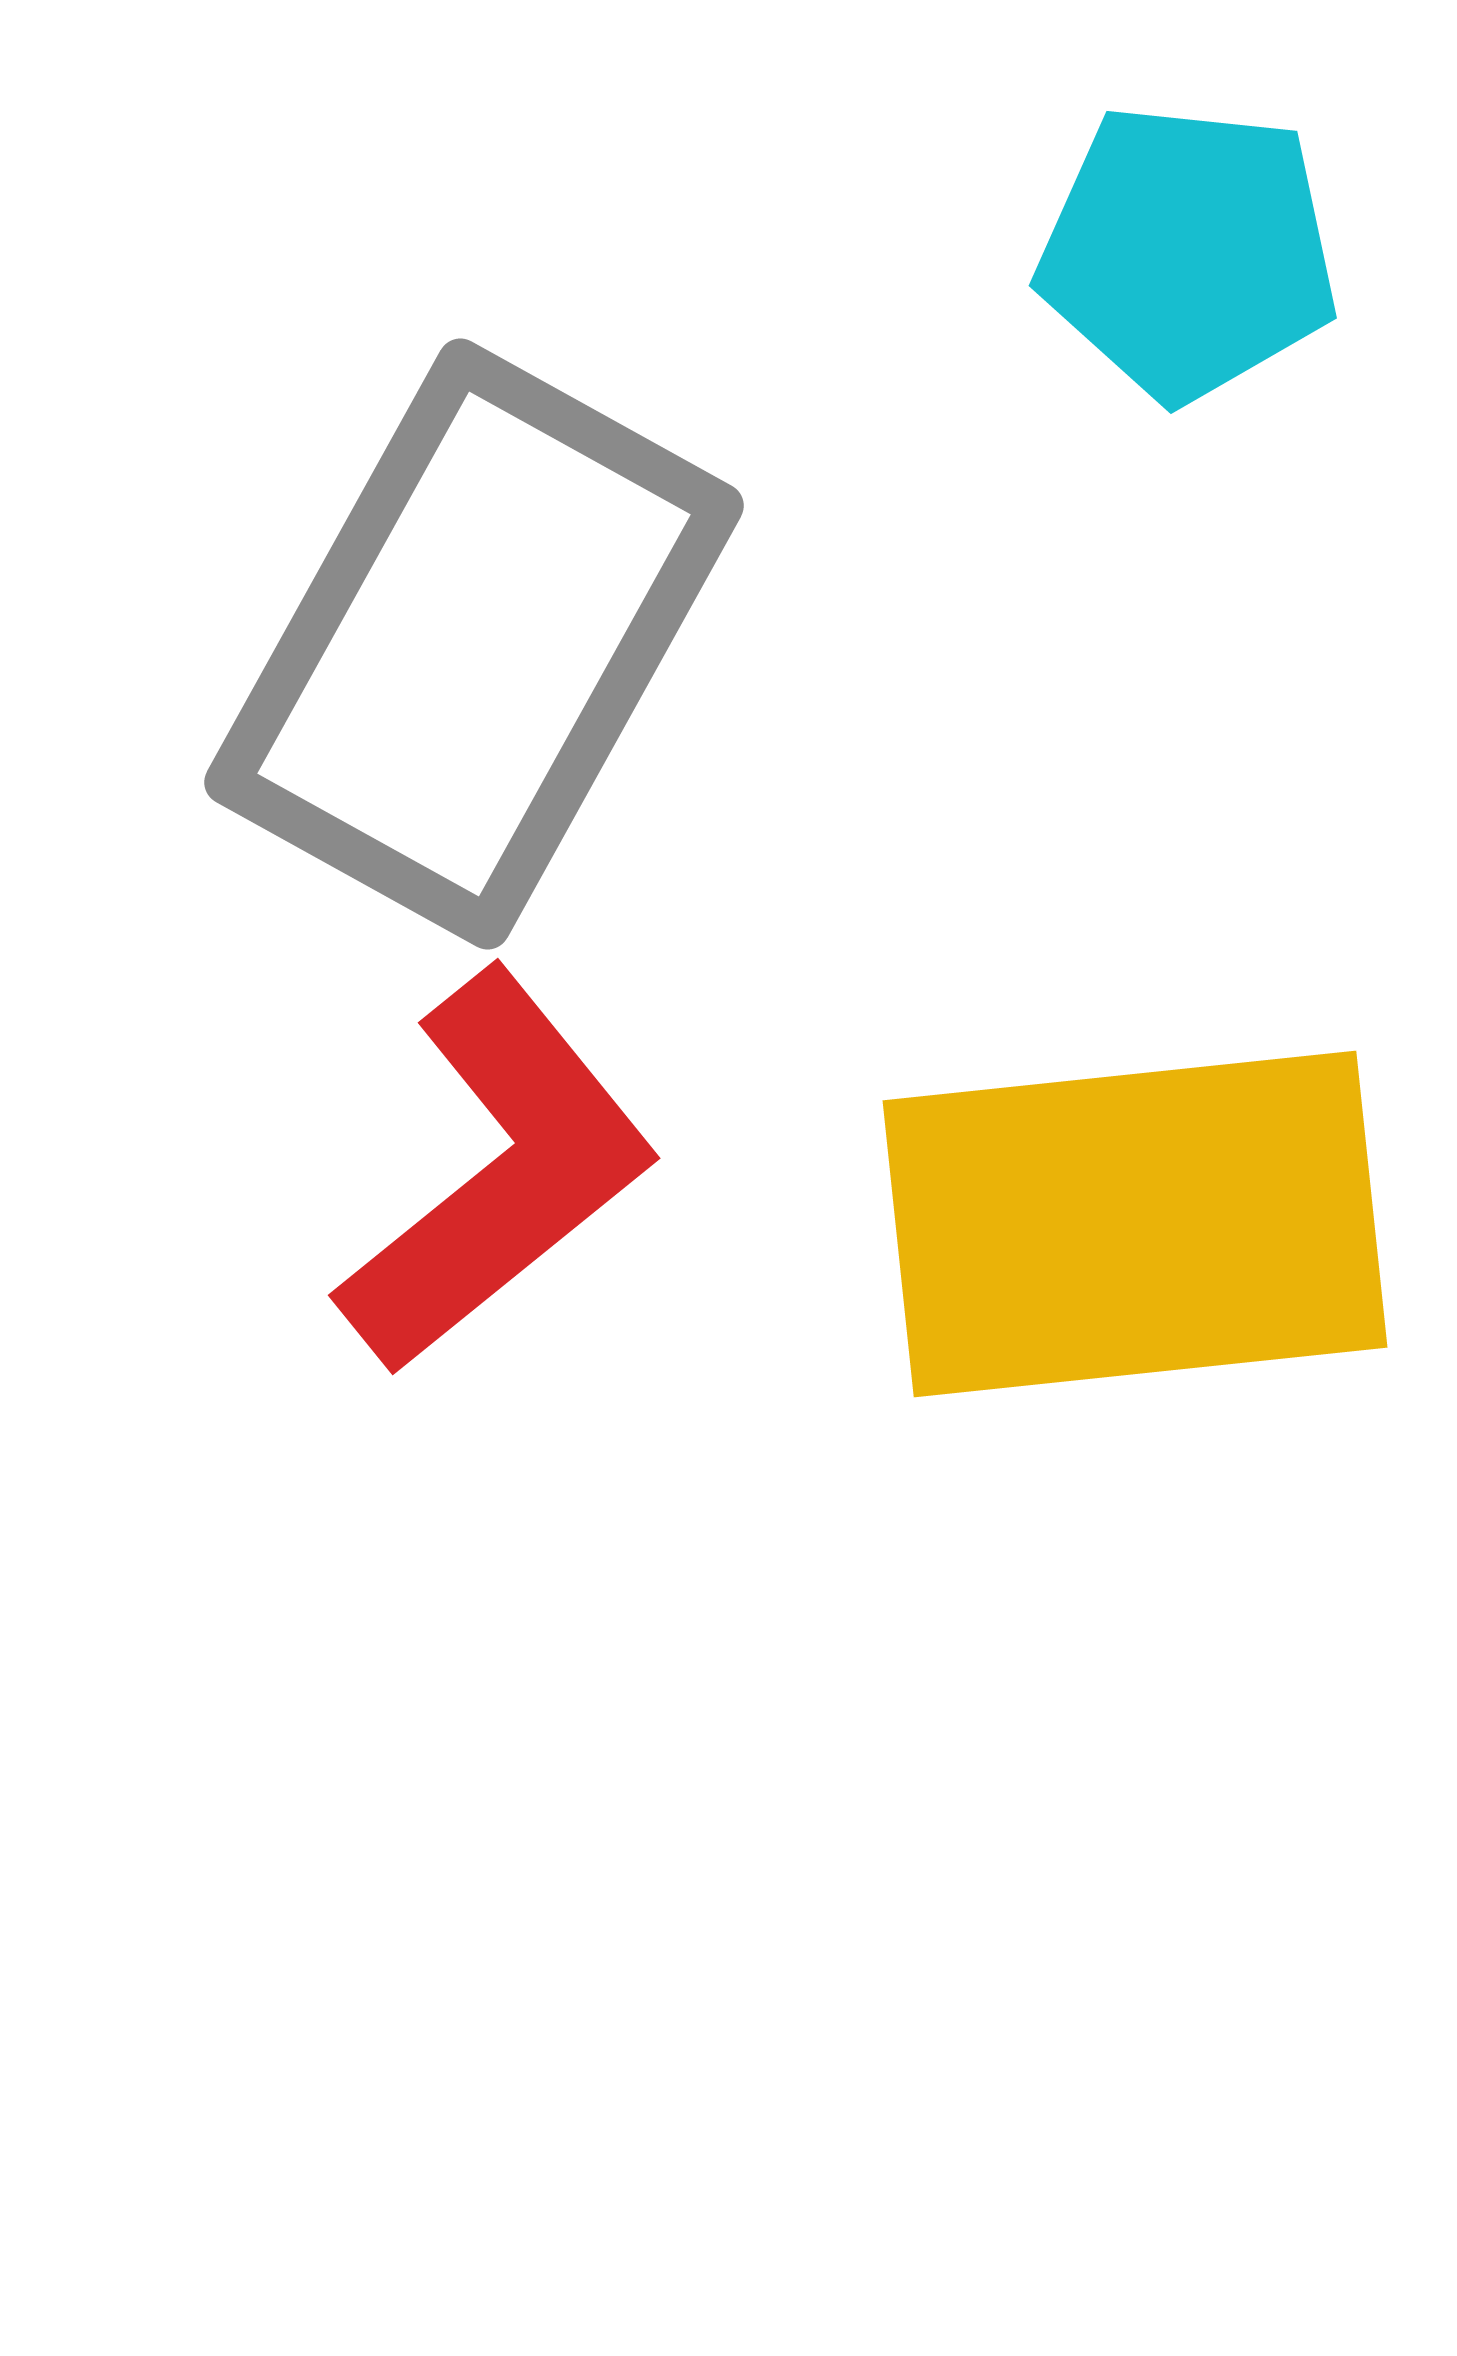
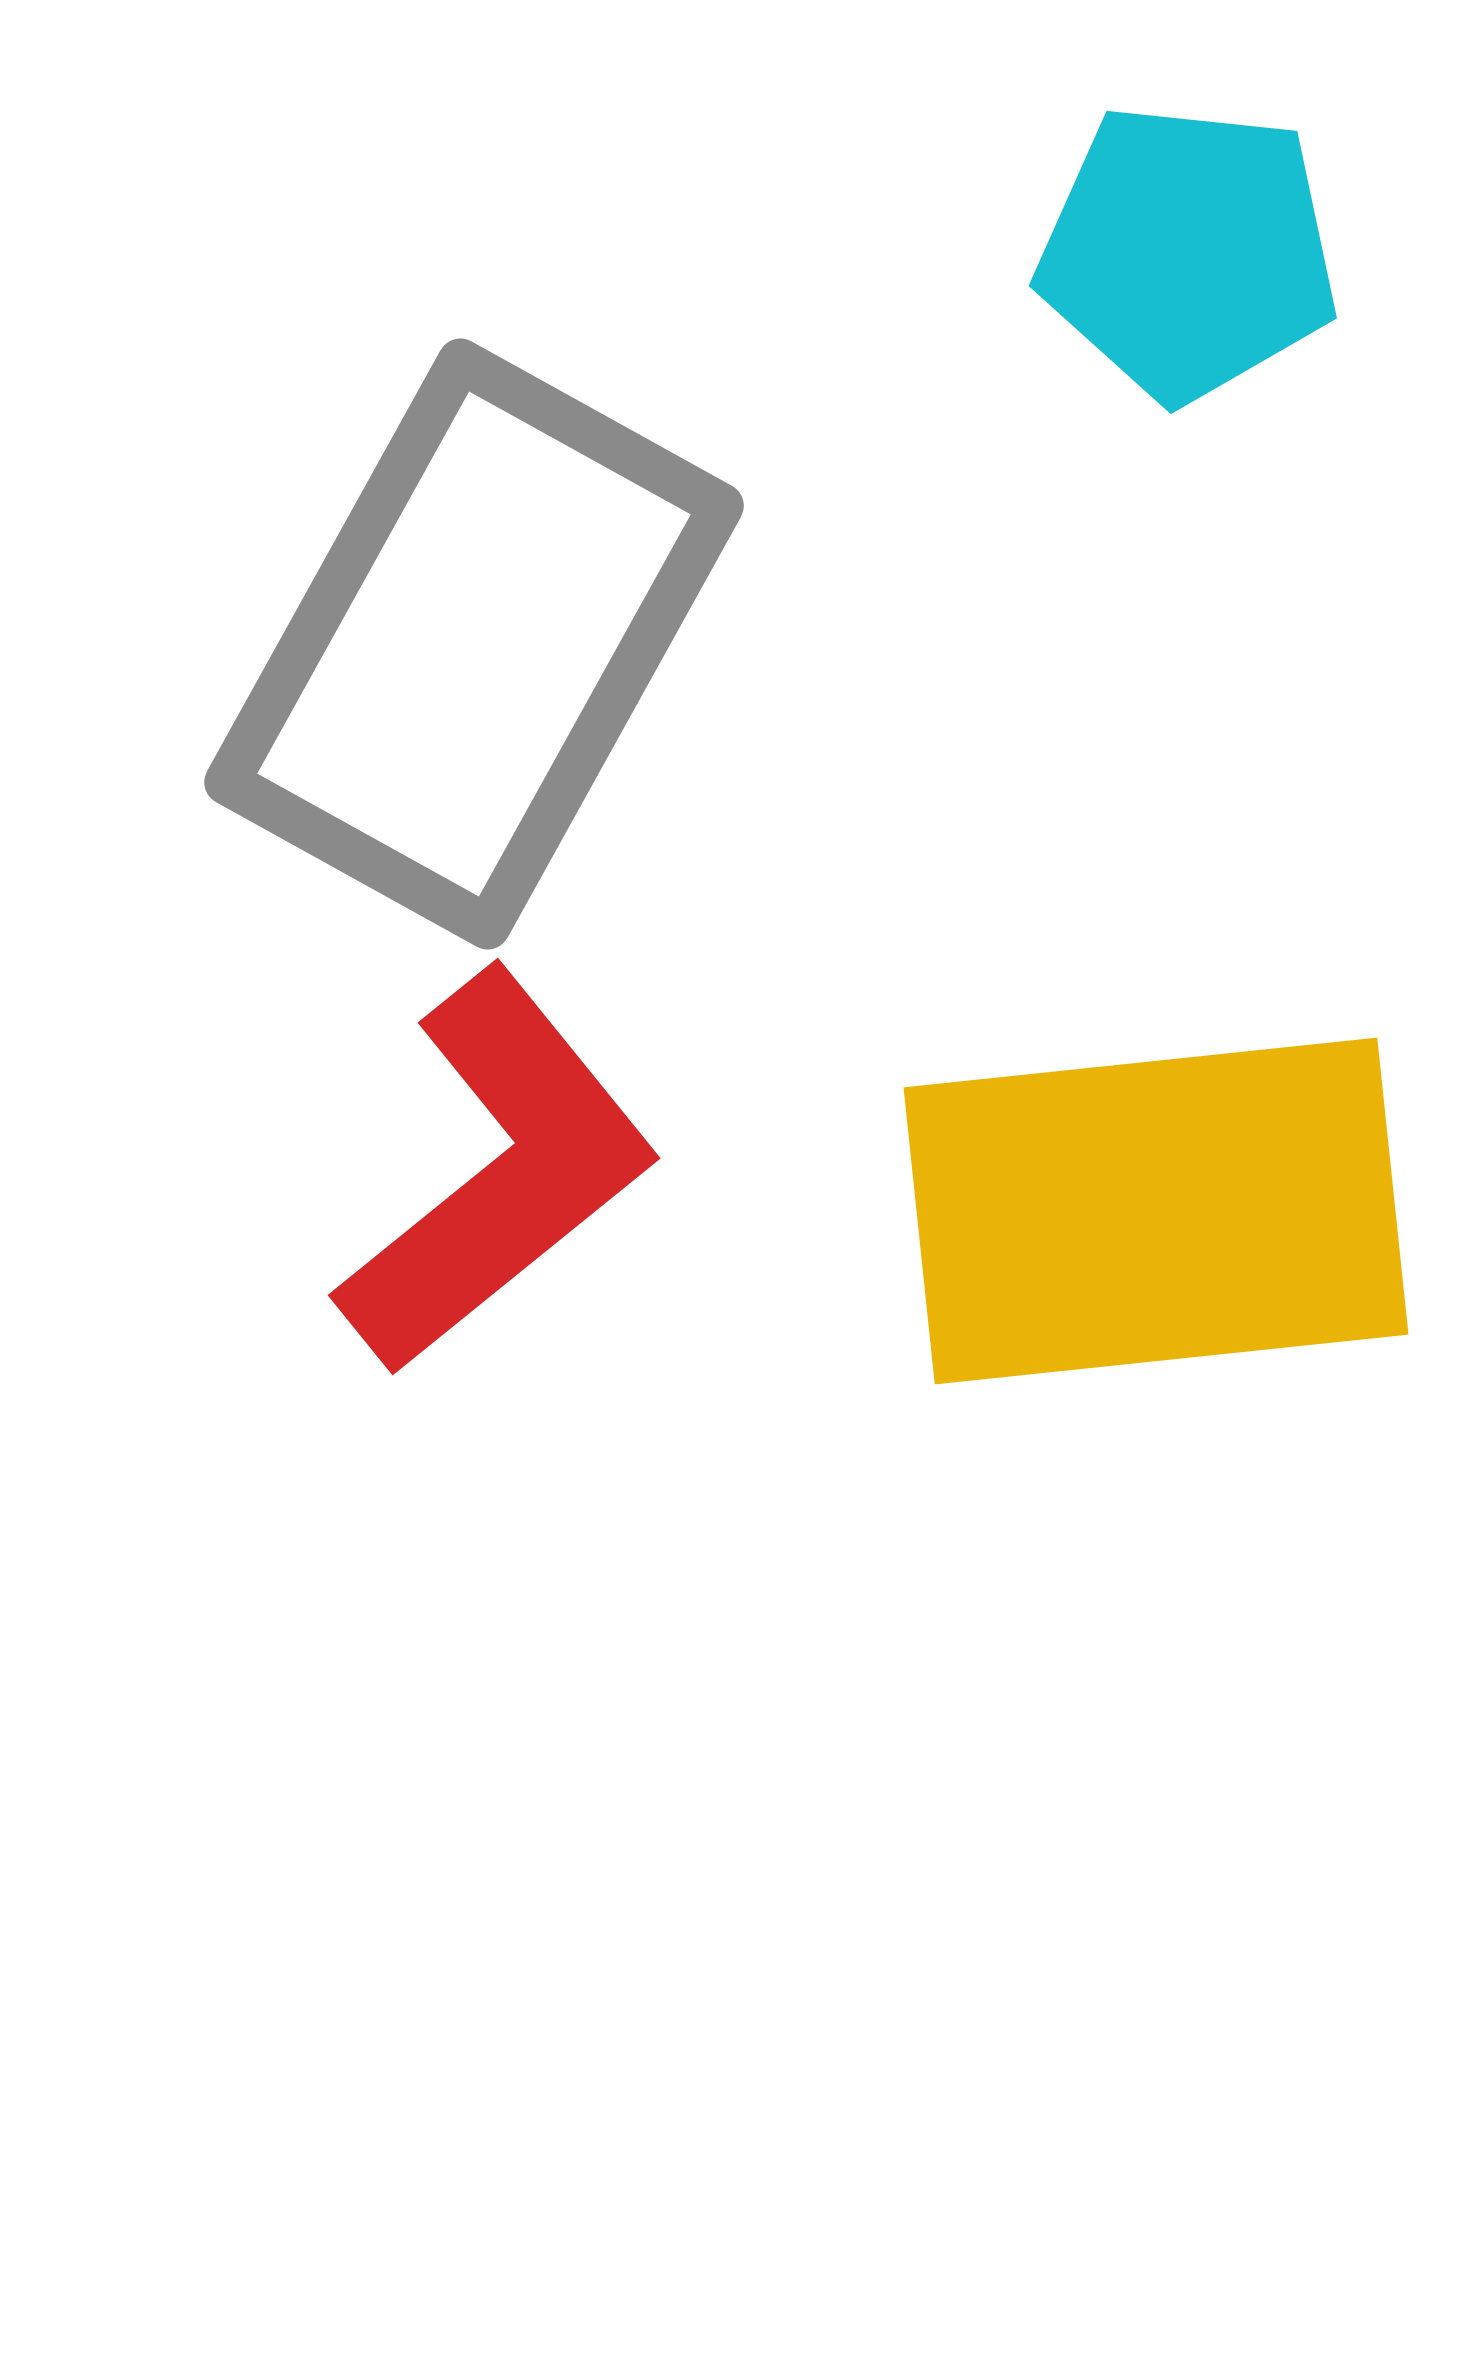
yellow rectangle: moved 21 px right, 13 px up
